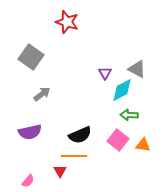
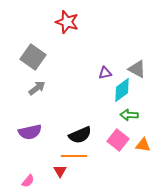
gray square: moved 2 px right
purple triangle: rotated 48 degrees clockwise
cyan diamond: rotated 10 degrees counterclockwise
gray arrow: moved 5 px left, 6 px up
